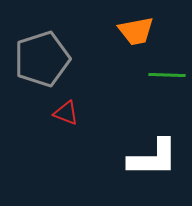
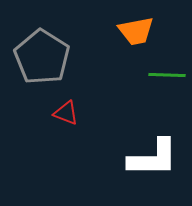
gray pentagon: moved 2 px up; rotated 22 degrees counterclockwise
